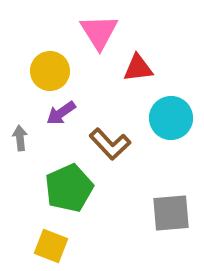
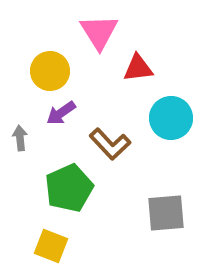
gray square: moved 5 px left
